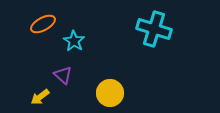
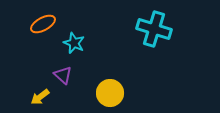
cyan star: moved 2 px down; rotated 10 degrees counterclockwise
